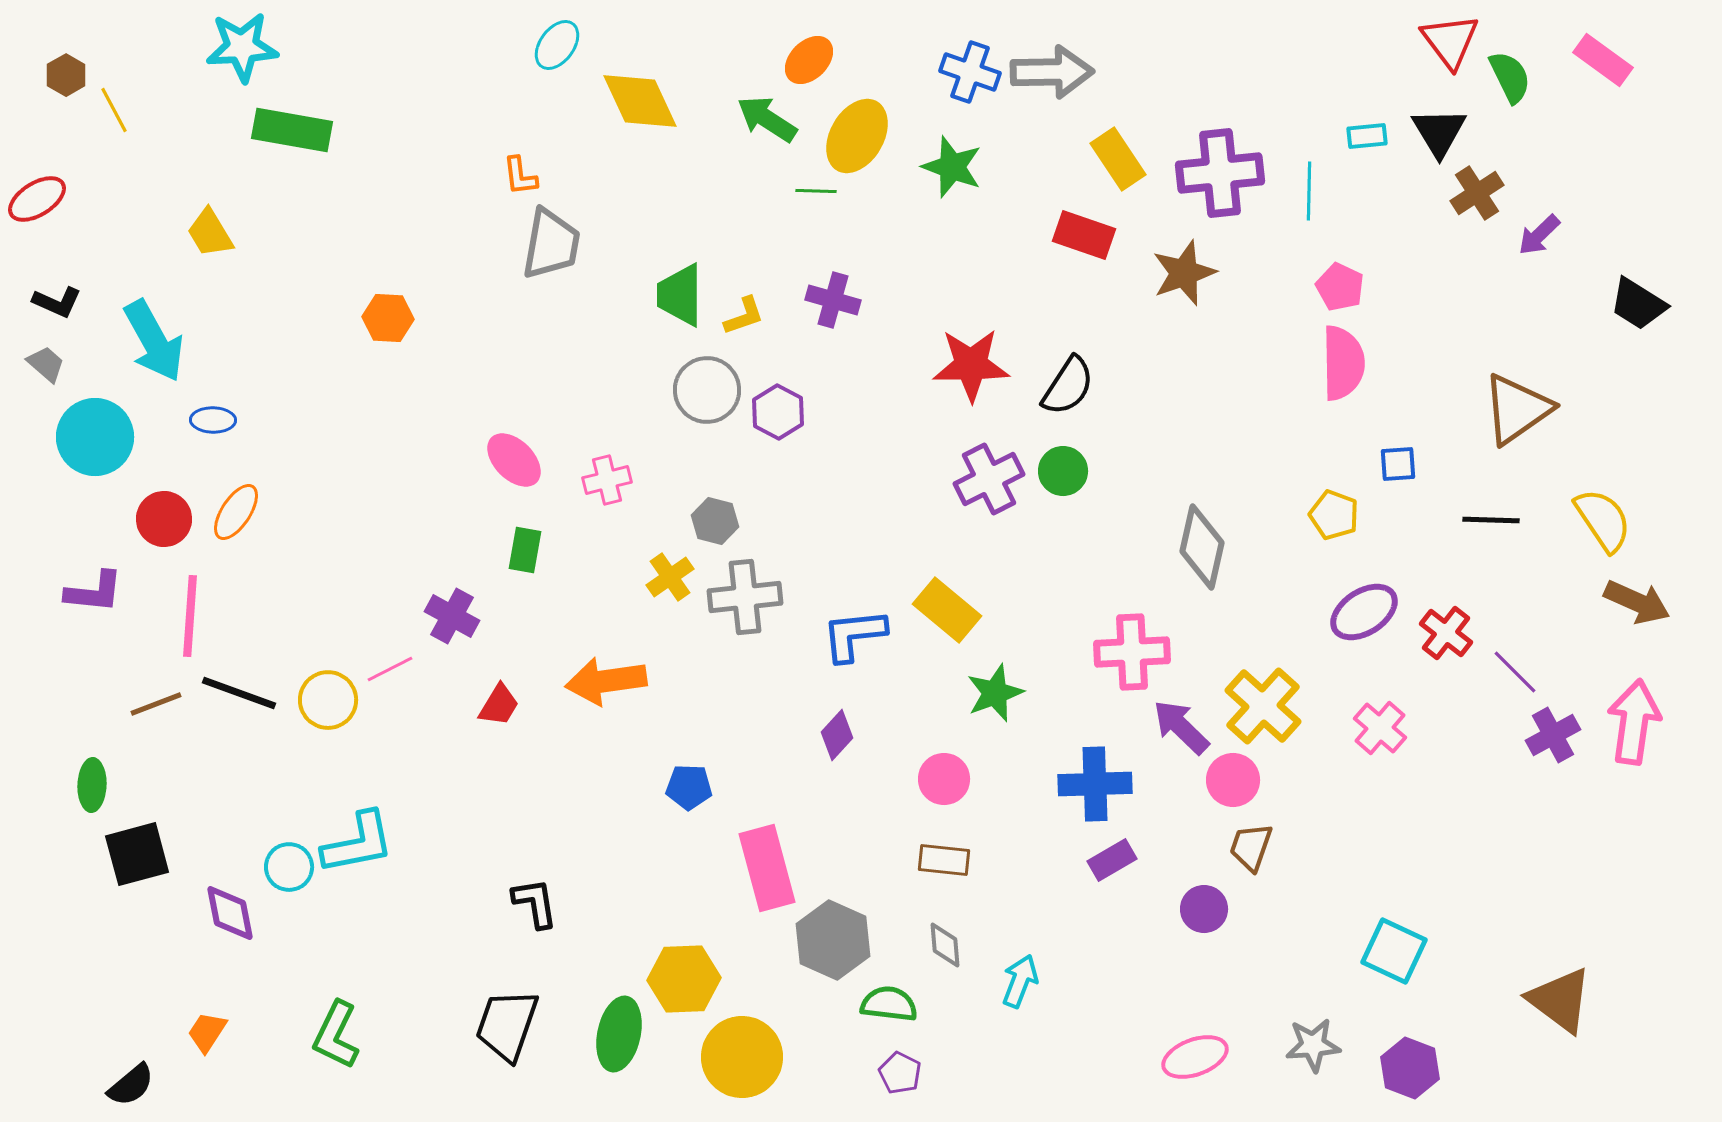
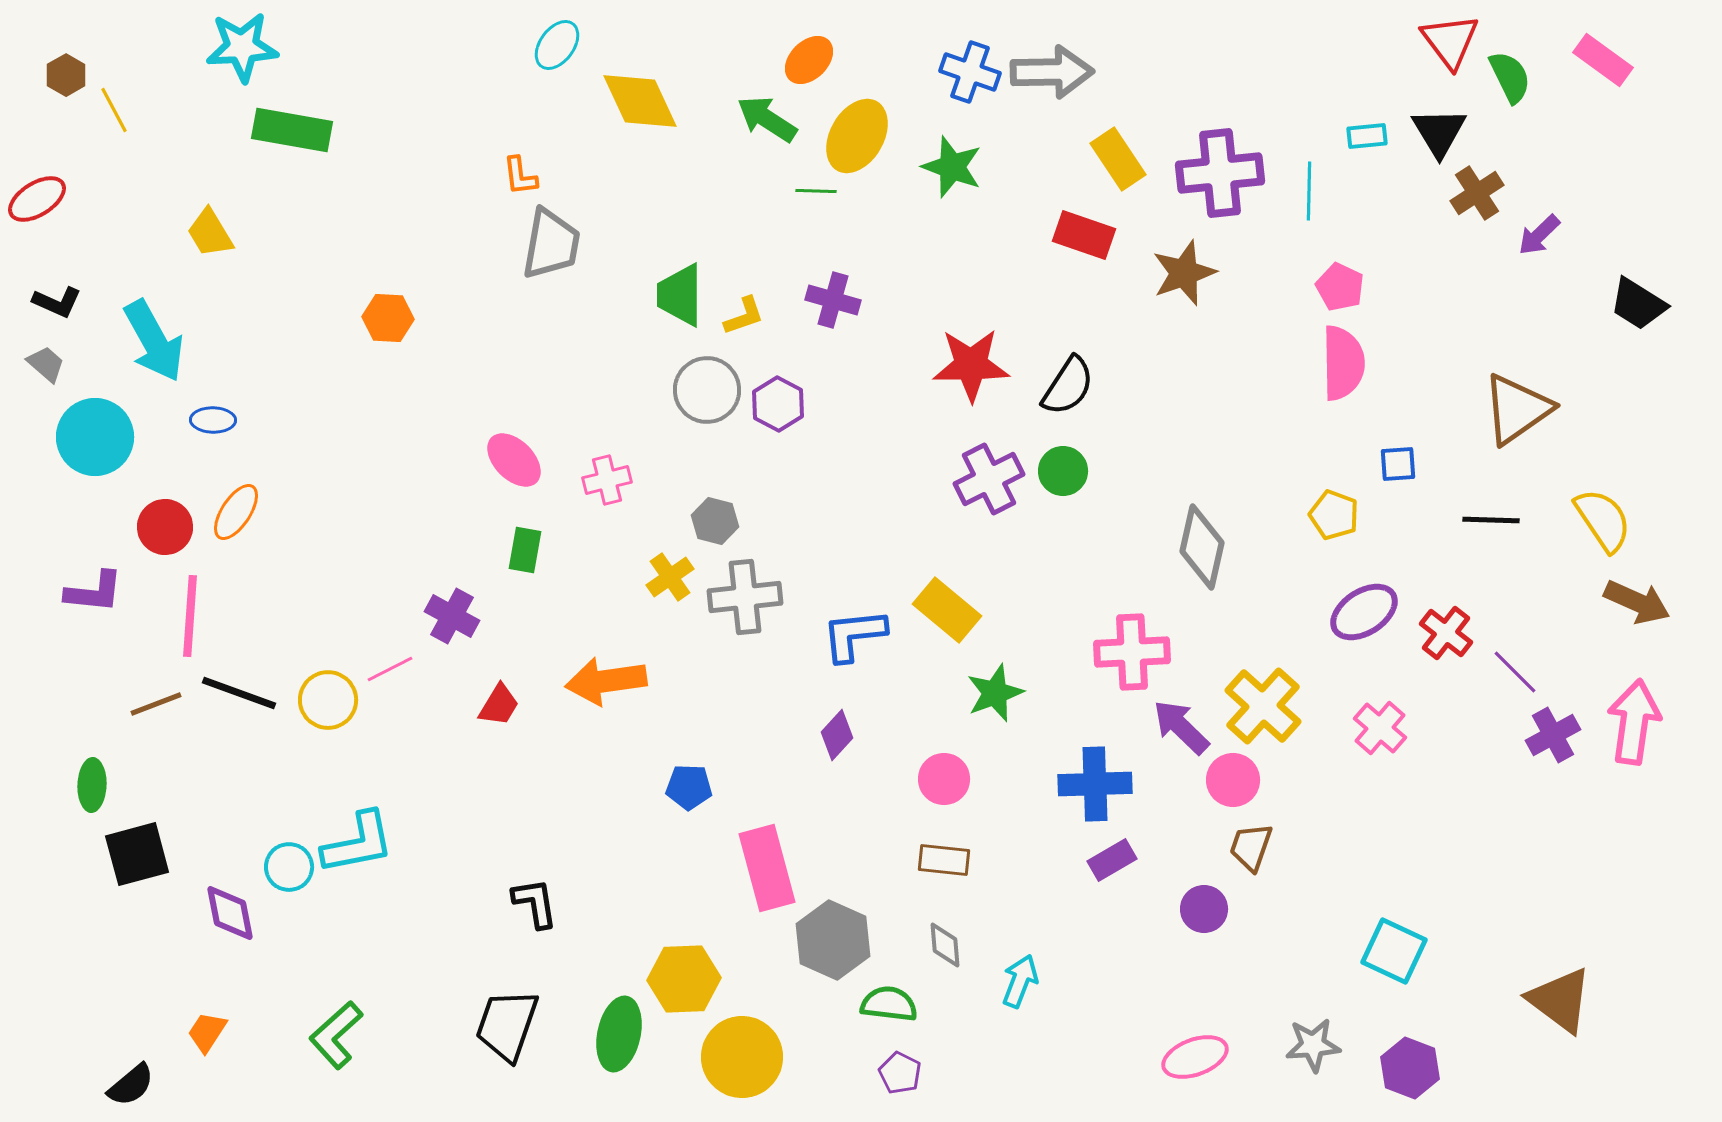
purple hexagon at (778, 412): moved 8 px up
red circle at (164, 519): moved 1 px right, 8 px down
green L-shape at (336, 1035): rotated 22 degrees clockwise
